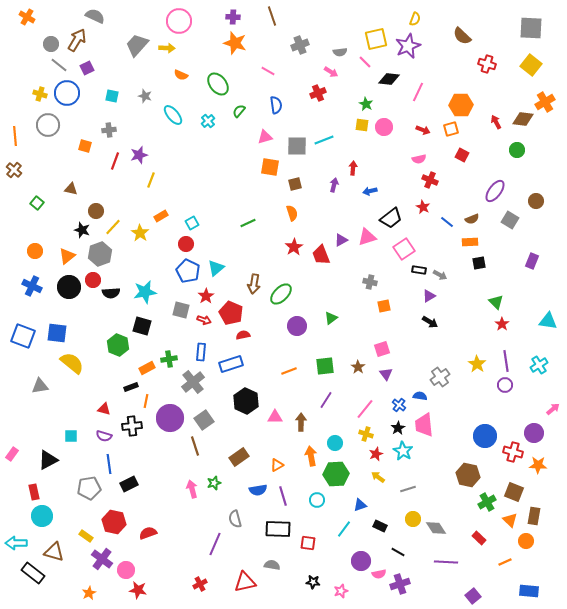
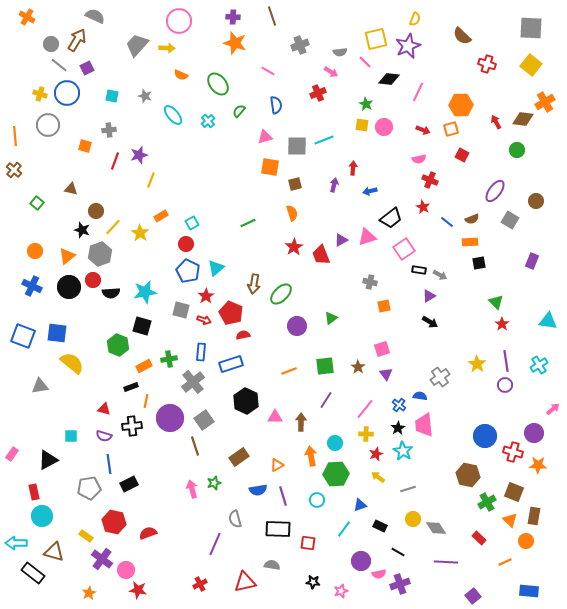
orange rectangle at (147, 368): moved 3 px left, 2 px up
yellow cross at (366, 434): rotated 16 degrees counterclockwise
